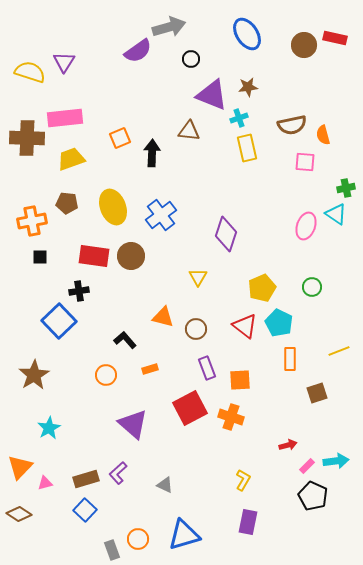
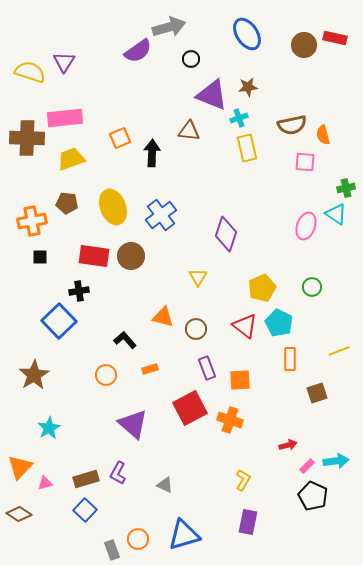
orange cross at (231, 417): moved 1 px left, 3 px down
purple L-shape at (118, 473): rotated 20 degrees counterclockwise
